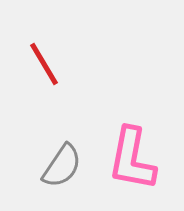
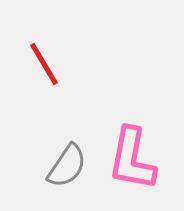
gray semicircle: moved 5 px right
